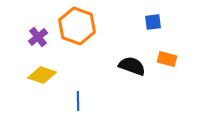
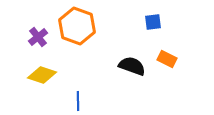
orange rectangle: rotated 12 degrees clockwise
